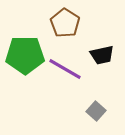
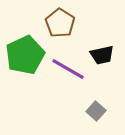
brown pentagon: moved 5 px left
green pentagon: rotated 24 degrees counterclockwise
purple line: moved 3 px right
